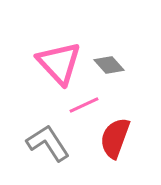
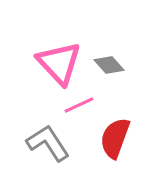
pink line: moved 5 px left
